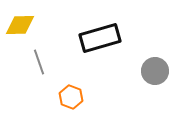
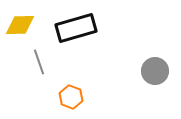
black rectangle: moved 24 px left, 10 px up
